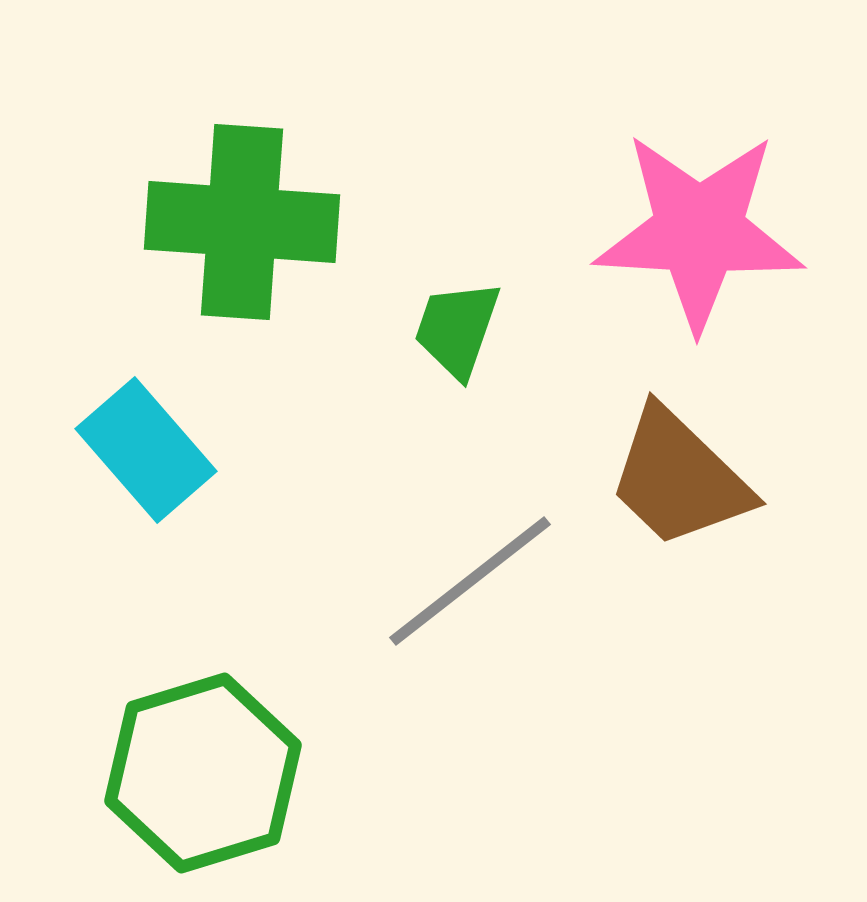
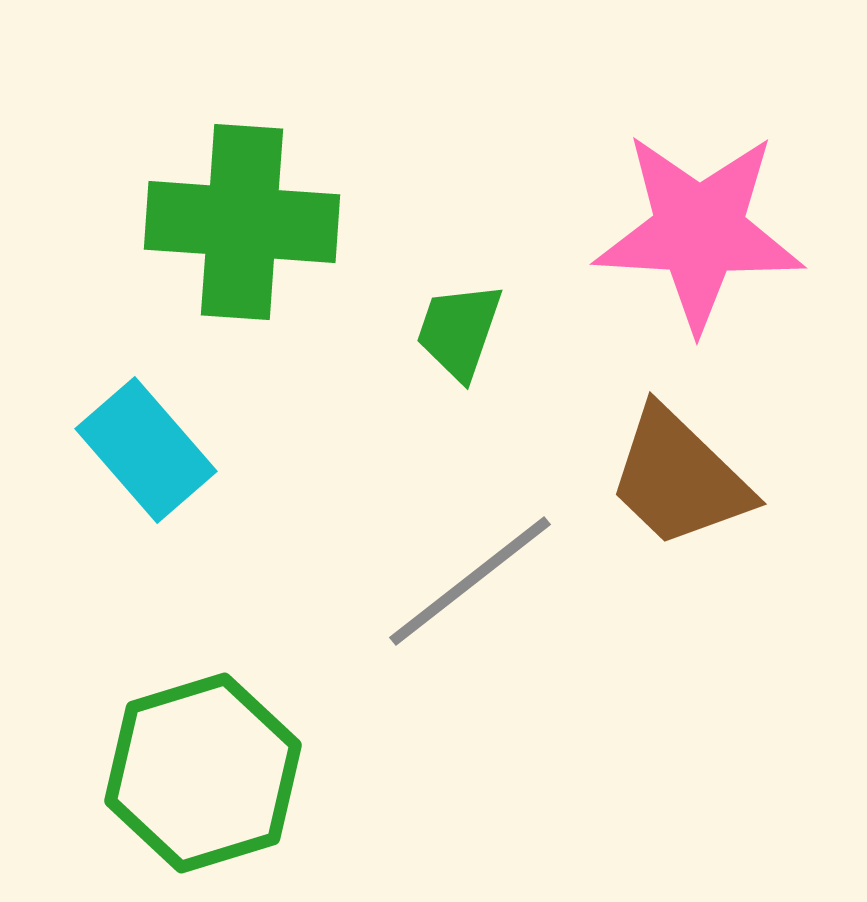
green trapezoid: moved 2 px right, 2 px down
